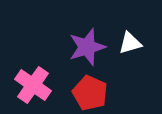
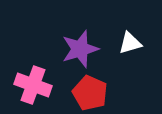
purple star: moved 7 px left, 2 px down
pink cross: rotated 15 degrees counterclockwise
